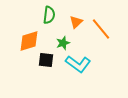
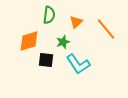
orange line: moved 5 px right
green star: moved 1 px up
cyan L-shape: rotated 20 degrees clockwise
